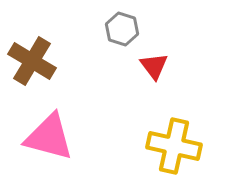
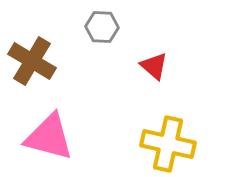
gray hexagon: moved 20 px left, 2 px up; rotated 16 degrees counterclockwise
red triangle: rotated 12 degrees counterclockwise
yellow cross: moved 6 px left, 2 px up
